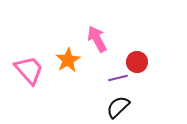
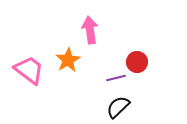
pink arrow: moved 7 px left, 9 px up; rotated 20 degrees clockwise
pink trapezoid: rotated 12 degrees counterclockwise
purple line: moved 2 px left
